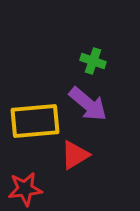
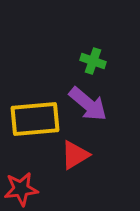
yellow rectangle: moved 2 px up
red star: moved 4 px left
